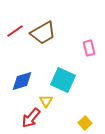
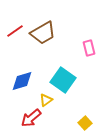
cyan square: rotated 10 degrees clockwise
yellow triangle: moved 1 px up; rotated 24 degrees clockwise
red arrow: rotated 10 degrees clockwise
